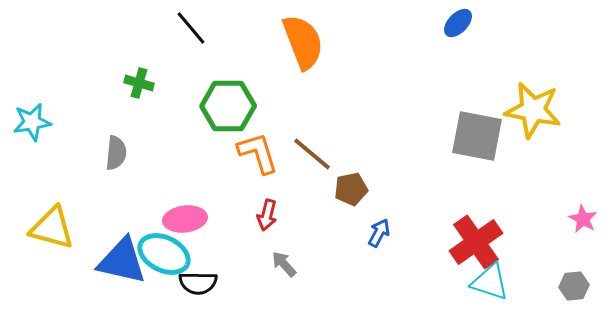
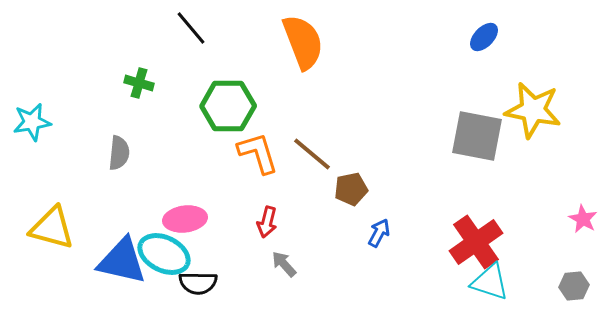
blue ellipse: moved 26 px right, 14 px down
gray semicircle: moved 3 px right
red arrow: moved 7 px down
